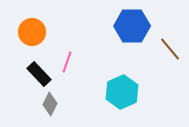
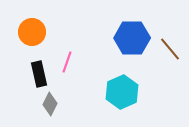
blue hexagon: moved 12 px down
black rectangle: rotated 30 degrees clockwise
